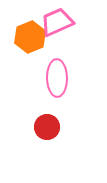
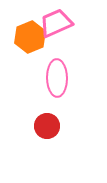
pink trapezoid: moved 1 px left, 1 px down
red circle: moved 1 px up
